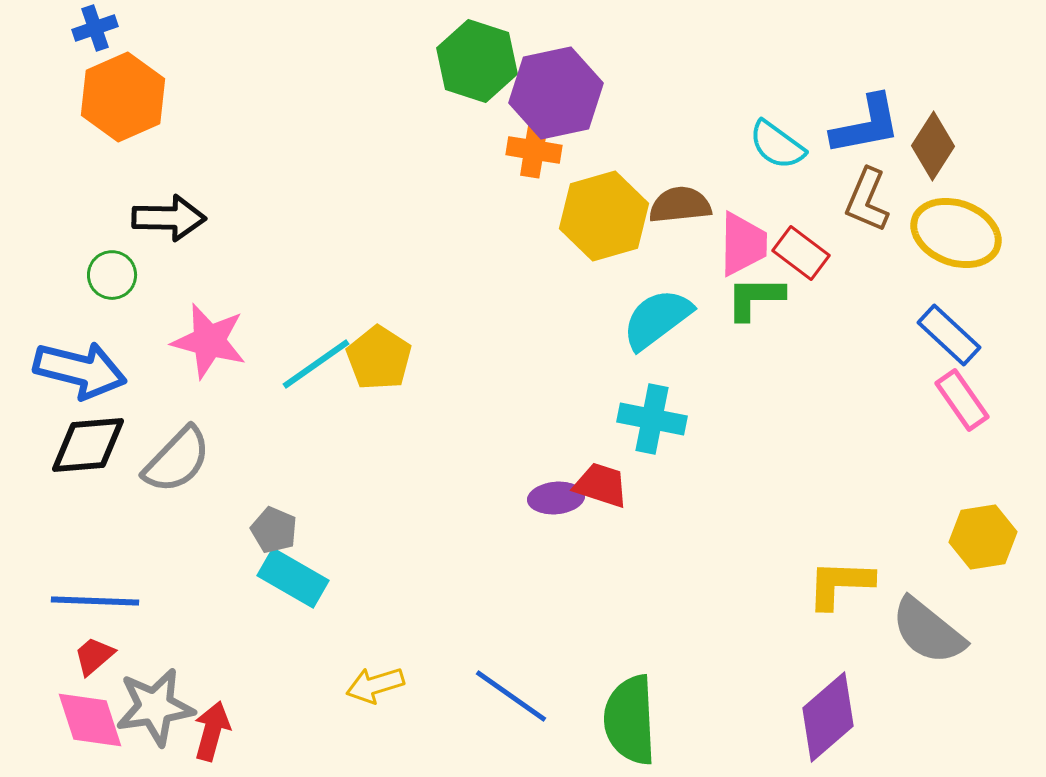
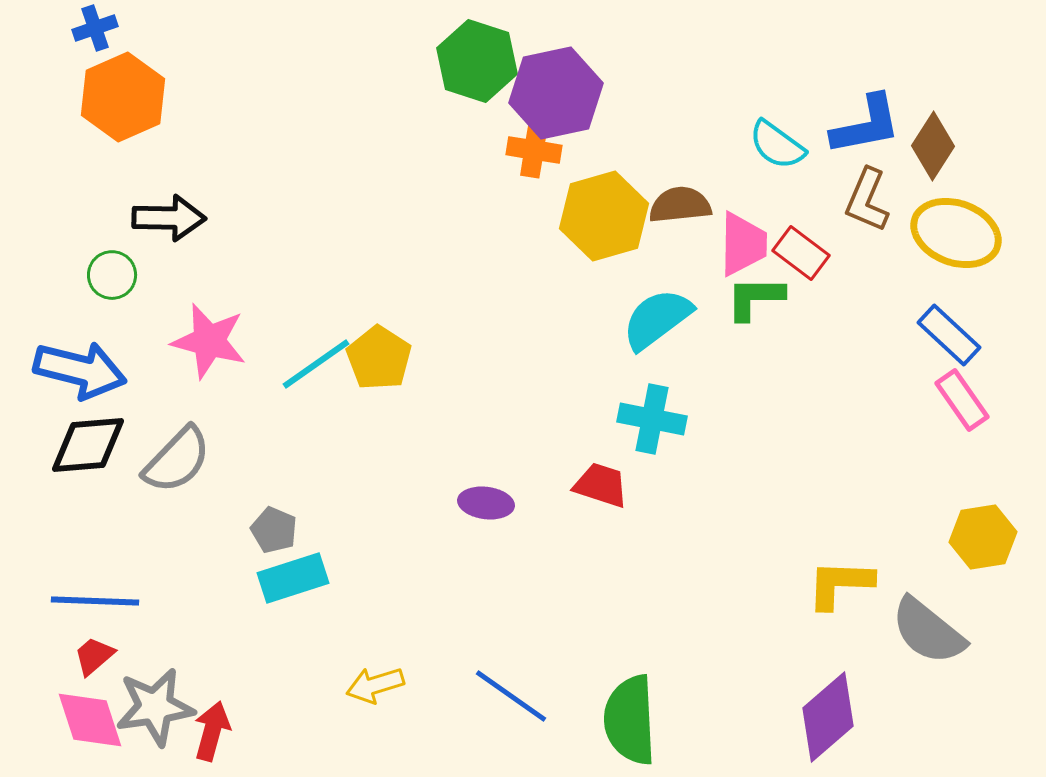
purple ellipse at (556, 498): moved 70 px left, 5 px down; rotated 12 degrees clockwise
cyan rectangle at (293, 578): rotated 48 degrees counterclockwise
